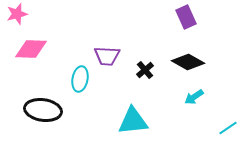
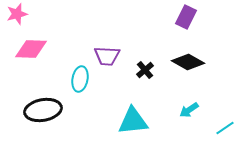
purple rectangle: rotated 50 degrees clockwise
cyan arrow: moved 5 px left, 13 px down
black ellipse: rotated 18 degrees counterclockwise
cyan line: moved 3 px left
